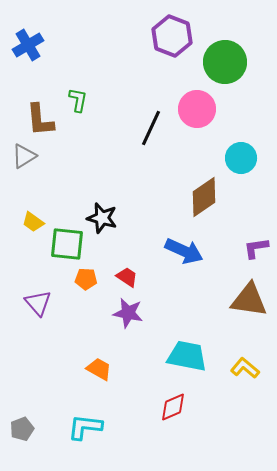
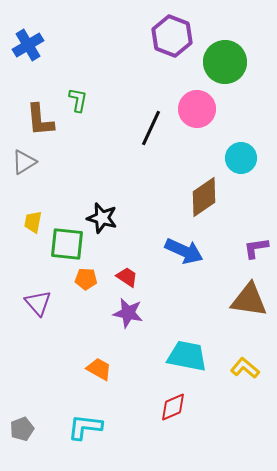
gray triangle: moved 6 px down
yellow trapezoid: rotated 65 degrees clockwise
